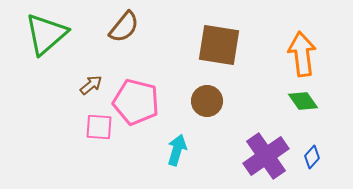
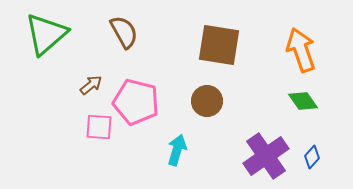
brown semicircle: moved 5 px down; rotated 68 degrees counterclockwise
orange arrow: moved 1 px left, 4 px up; rotated 12 degrees counterclockwise
